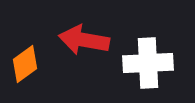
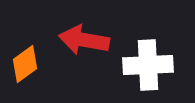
white cross: moved 2 px down
